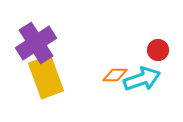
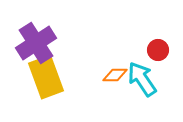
cyan arrow: rotated 105 degrees counterclockwise
